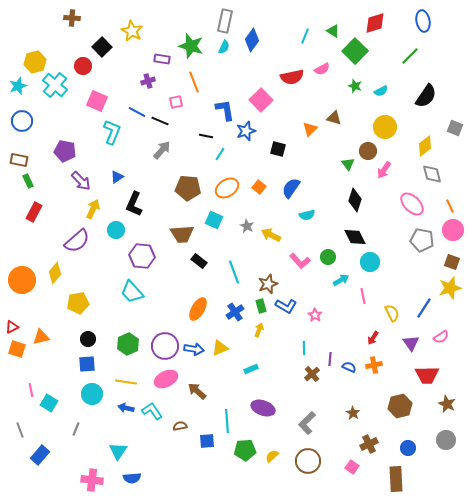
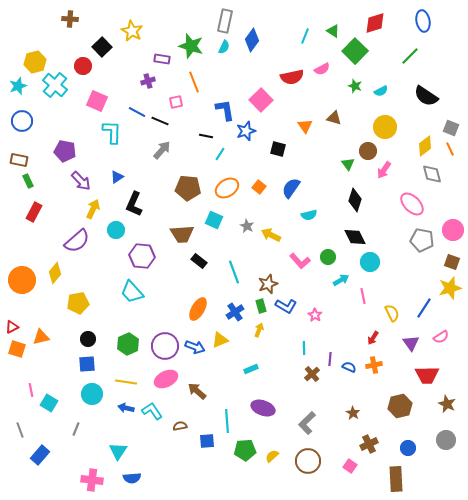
brown cross at (72, 18): moved 2 px left, 1 px down
black semicircle at (426, 96): rotated 90 degrees clockwise
gray square at (455, 128): moved 4 px left
orange triangle at (310, 129): moved 5 px left, 3 px up; rotated 21 degrees counterclockwise
cyan L-shape at (112, 132): rotated 20 degrees counterclockwise
orange line at (450, 206): moved 57 px up
cyan semicircle at (307, 215): moved 2 px right
yellow triangle at (220, 348): moved 8 px up
blue arrow at (194, 349): moved 1 px right, 2 px up; rotated 12 degrees clockwise
pink square at (352, 467): moved 2 px left, 1 px up
